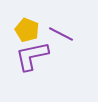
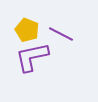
purple L-shape: moved 1 px down
